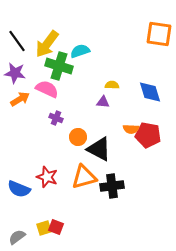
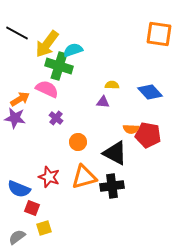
black line: moved 8 px up; rotated 25 degrees counterclockwise
cyan semicircle: moved 7 px left, 1 px up
purple star: moved 45 px down
blue diamond: rotated 25 degrees counterclockwise
purple cross: rotated 16 degrees clockwise
orange circle: moved 5 px down
black triangle: moved 16 px right, 4 px down
red star: moved 2 px right
red square: moved 24 px left, 19 px up
